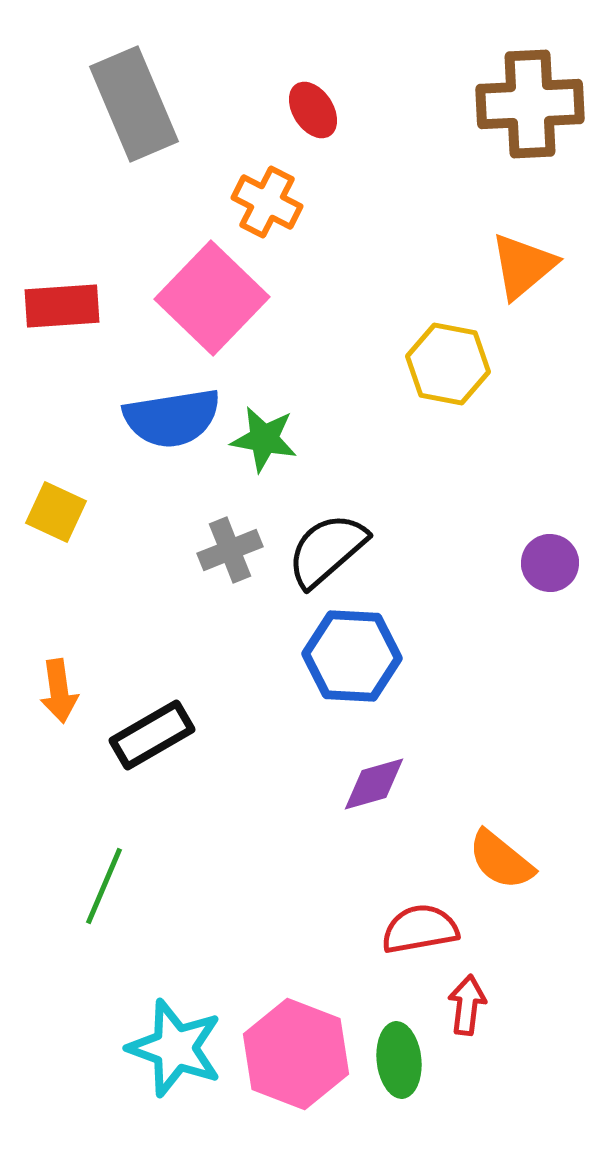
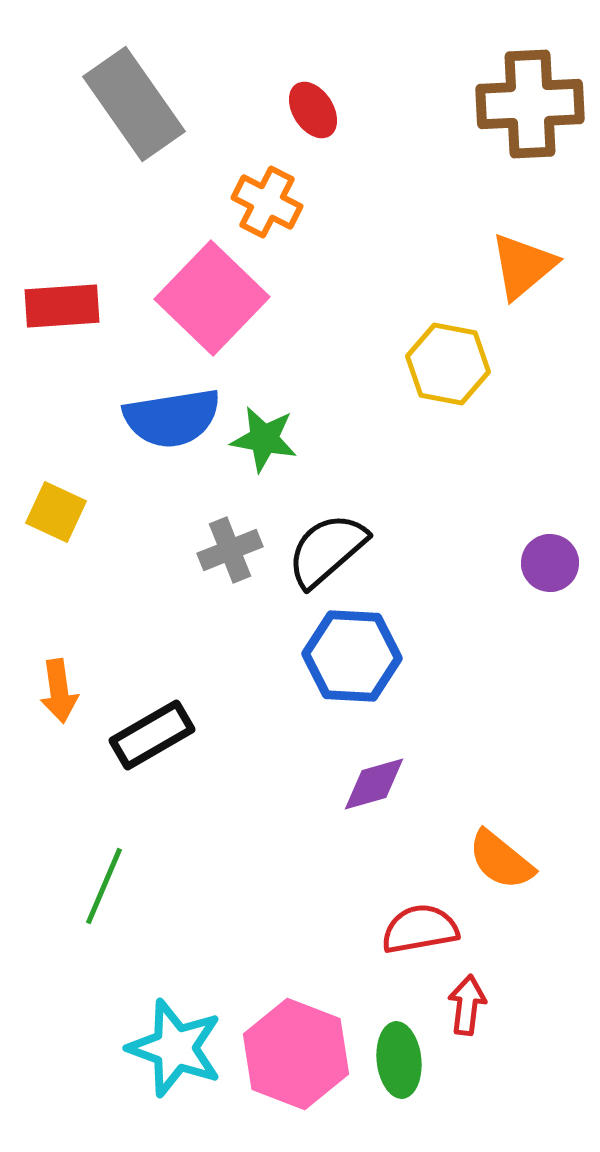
gray rectangle: rotated 12 degrees counterclockwise
